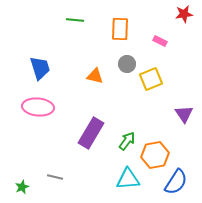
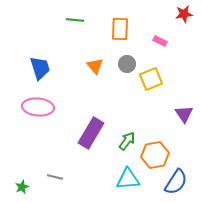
orange triangle: moved 10 px up; rotated 36 degrees clockwise
